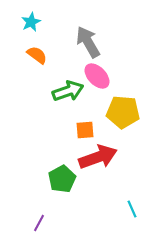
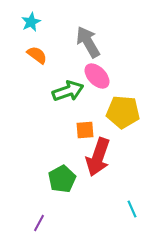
red arrow: rotated 129 degrees clockwise
